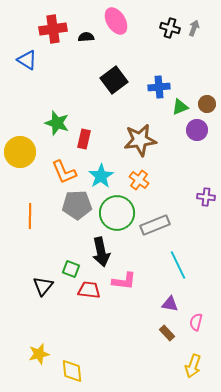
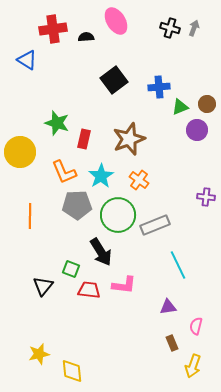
brown star: moved 11 px left, 1 px up; rotated 12 degrees counterclockwise
green circle: moved 1 px right, 2 px down
black arrow: rotated 20 degrees counterclockwise
pink L-shape: moved 4 px down
purple triangle: moved 2 px left, 3 px down; rotated 18 degrees counterclockwise
pink semicircle: moved 4 px down
brown rectangle: moved 5 px right, 10 px down; rotated 21 degrees clockwise
